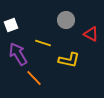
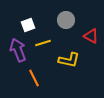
white square: moved 17 px right
red triangle: moved 2 px down
yellow line: rotated 35 degrees counterclockwise
purple arrow: moved 4 px up; rotated 10 degrees clockwise
orange line: rotated 18 degrees clockwise
